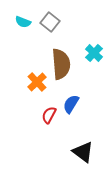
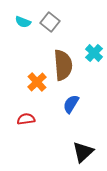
brown semicircle: moved 2 px right, 1 px down
red semicircle: moved 23 px left, 4 px down; rotated 54 degrees clockwise
black triangle: rotated 40 degrees clockwise
